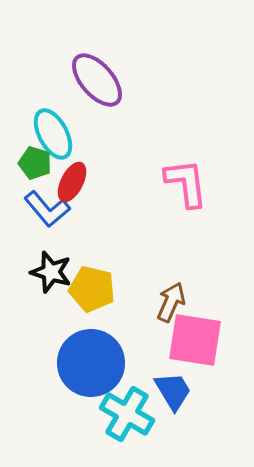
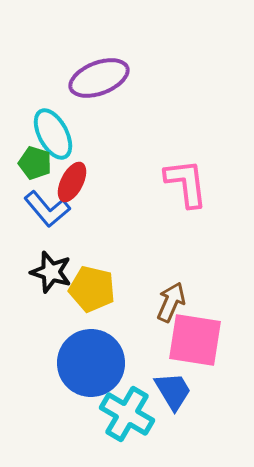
purple ellipse: moved 2 px right, 2 px up; rotated 70 degrees counterclockwise
